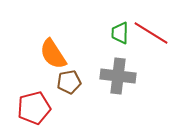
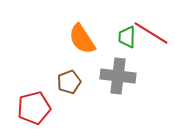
green trapezoid: moved 7 px right, 4 px down
orange semicircle: moved 29 px right, 15 px up
brown pentagon: rotated 10 degrees counterclockwise
